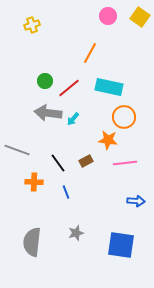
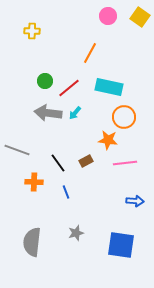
yellow cross: moved 6 px down; rotated 21 degrees clockwise
cyan arrow: moved 2 px right, 6 px up
blue arrow: moved 1 px left
